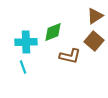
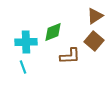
brown L-shape: rotated 15 degrees counterclockwise
